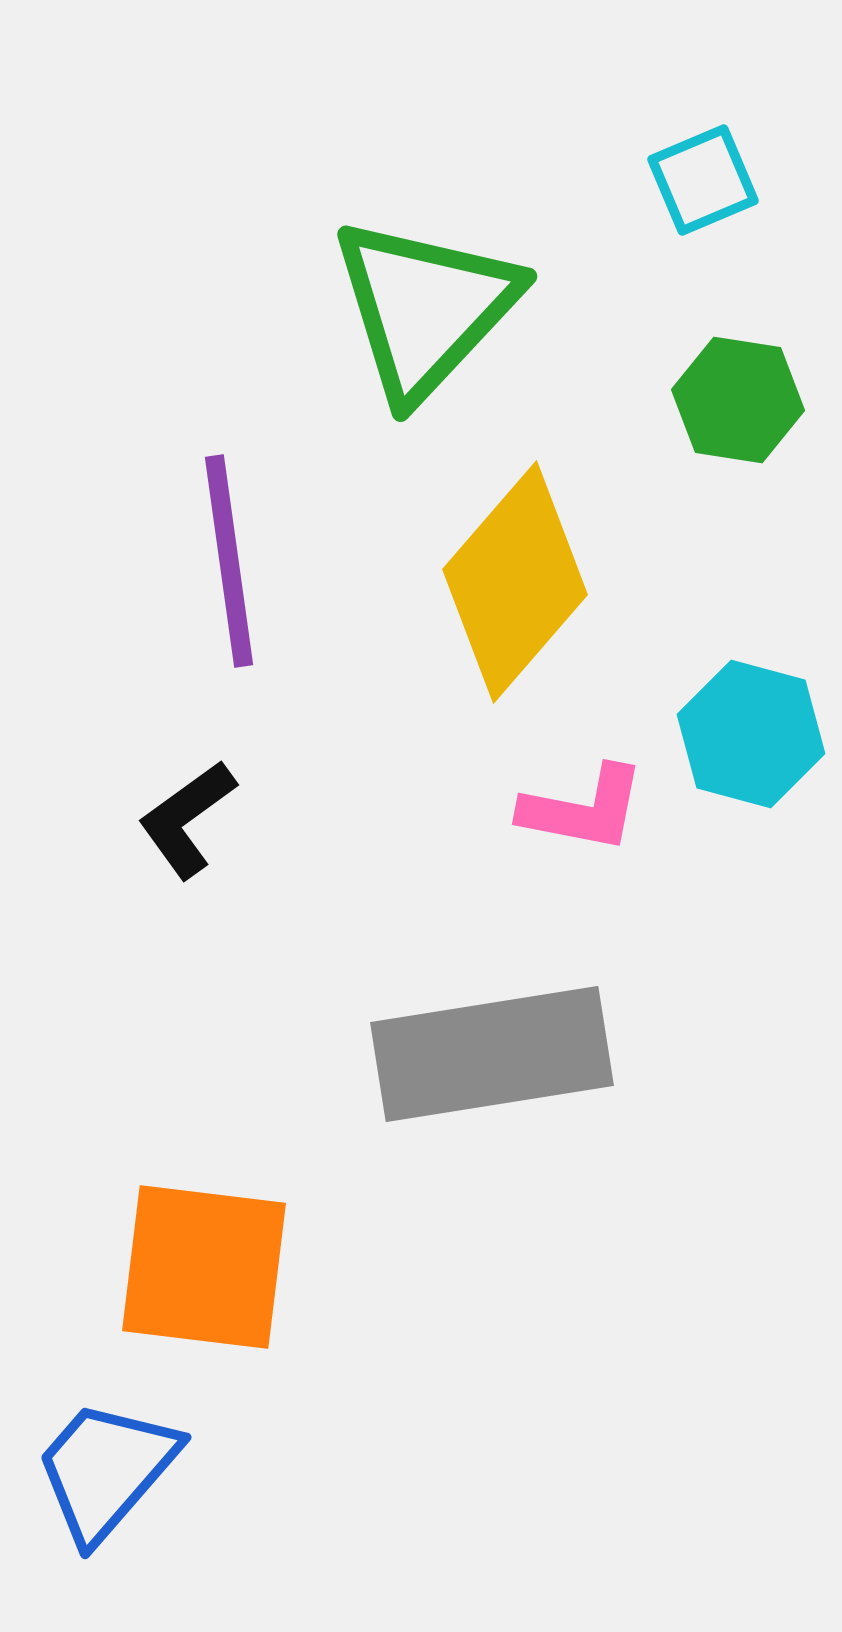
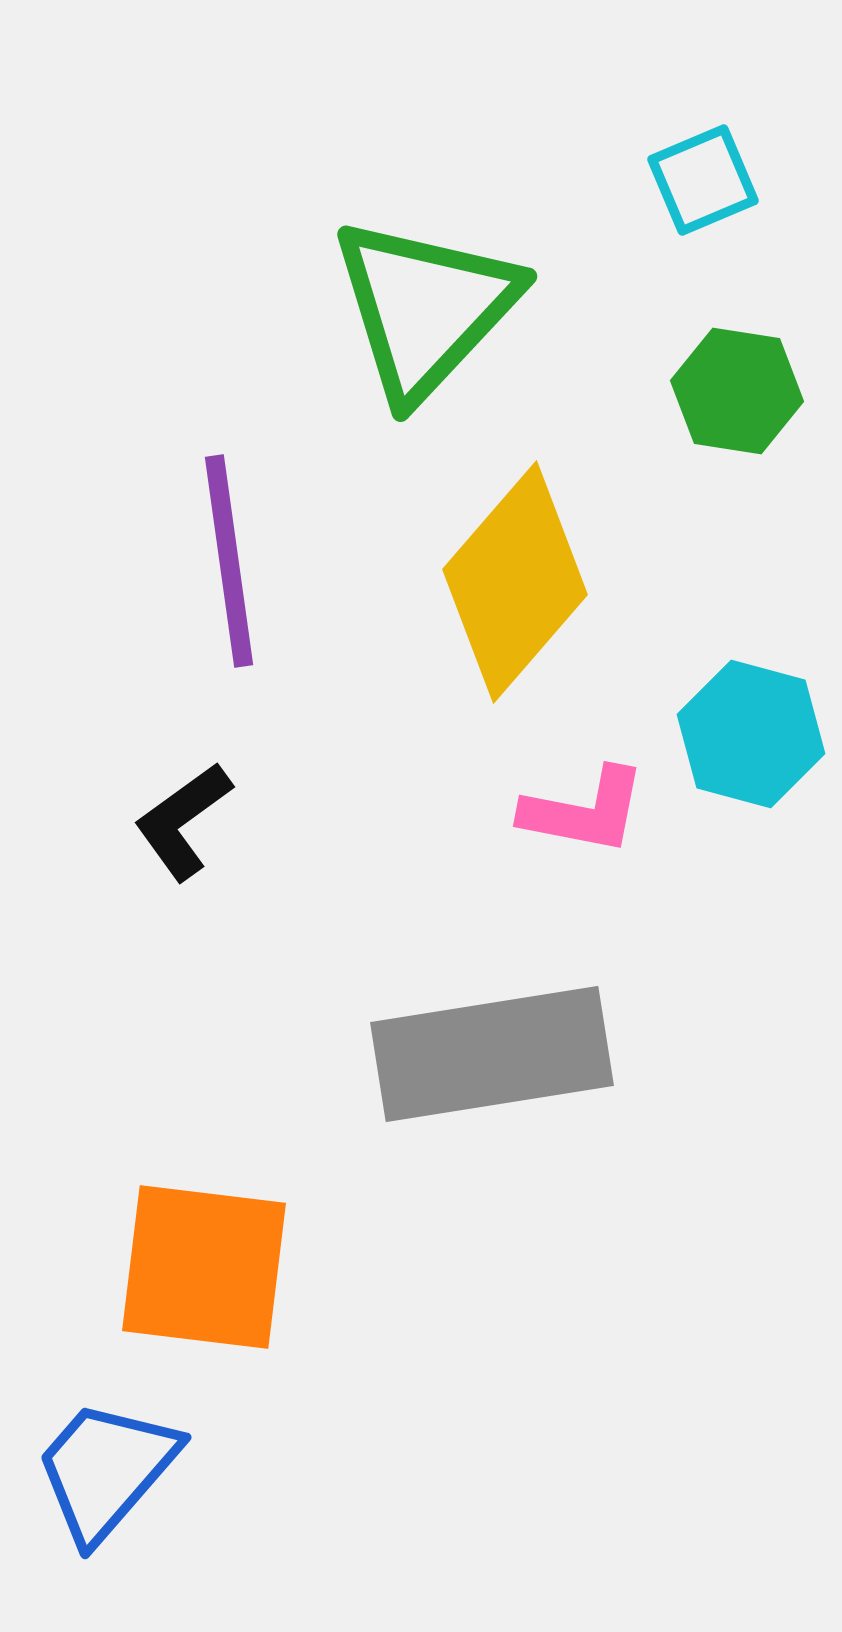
green hexagon: moved 1 px left, 9 px up
pink L-shape: moved 1 px right, 2 px down
black L-shape: moved 4 px left, 2 px down
